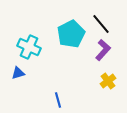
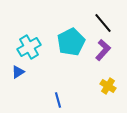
black line: moved 2 px right, 1 px up
cyan pentagon: moved 8 px down
cyan cross: rotated 35 degrees clockwise
blue triangle: moved 1 px up; rotated 16 degrees counterclockwise
yellow cross: moved 5 px down; rotated 21 degrees counterclockwise
